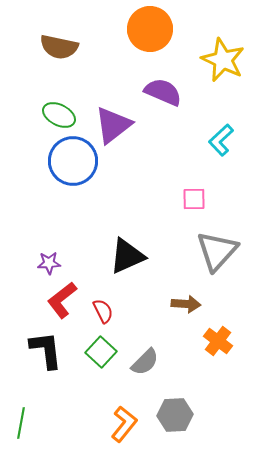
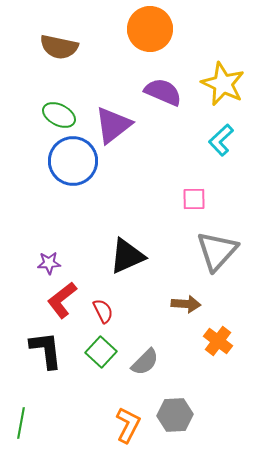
yellow star: moved 24 px down
orange L-shape: moved 4 px right, 1 px down; rotated 12 degrees counterclockwise
